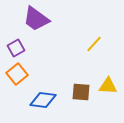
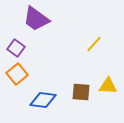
purple square: rotated 24 degrees counterclockwise
